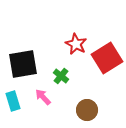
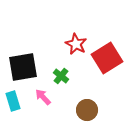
black square: moved 3 px down
